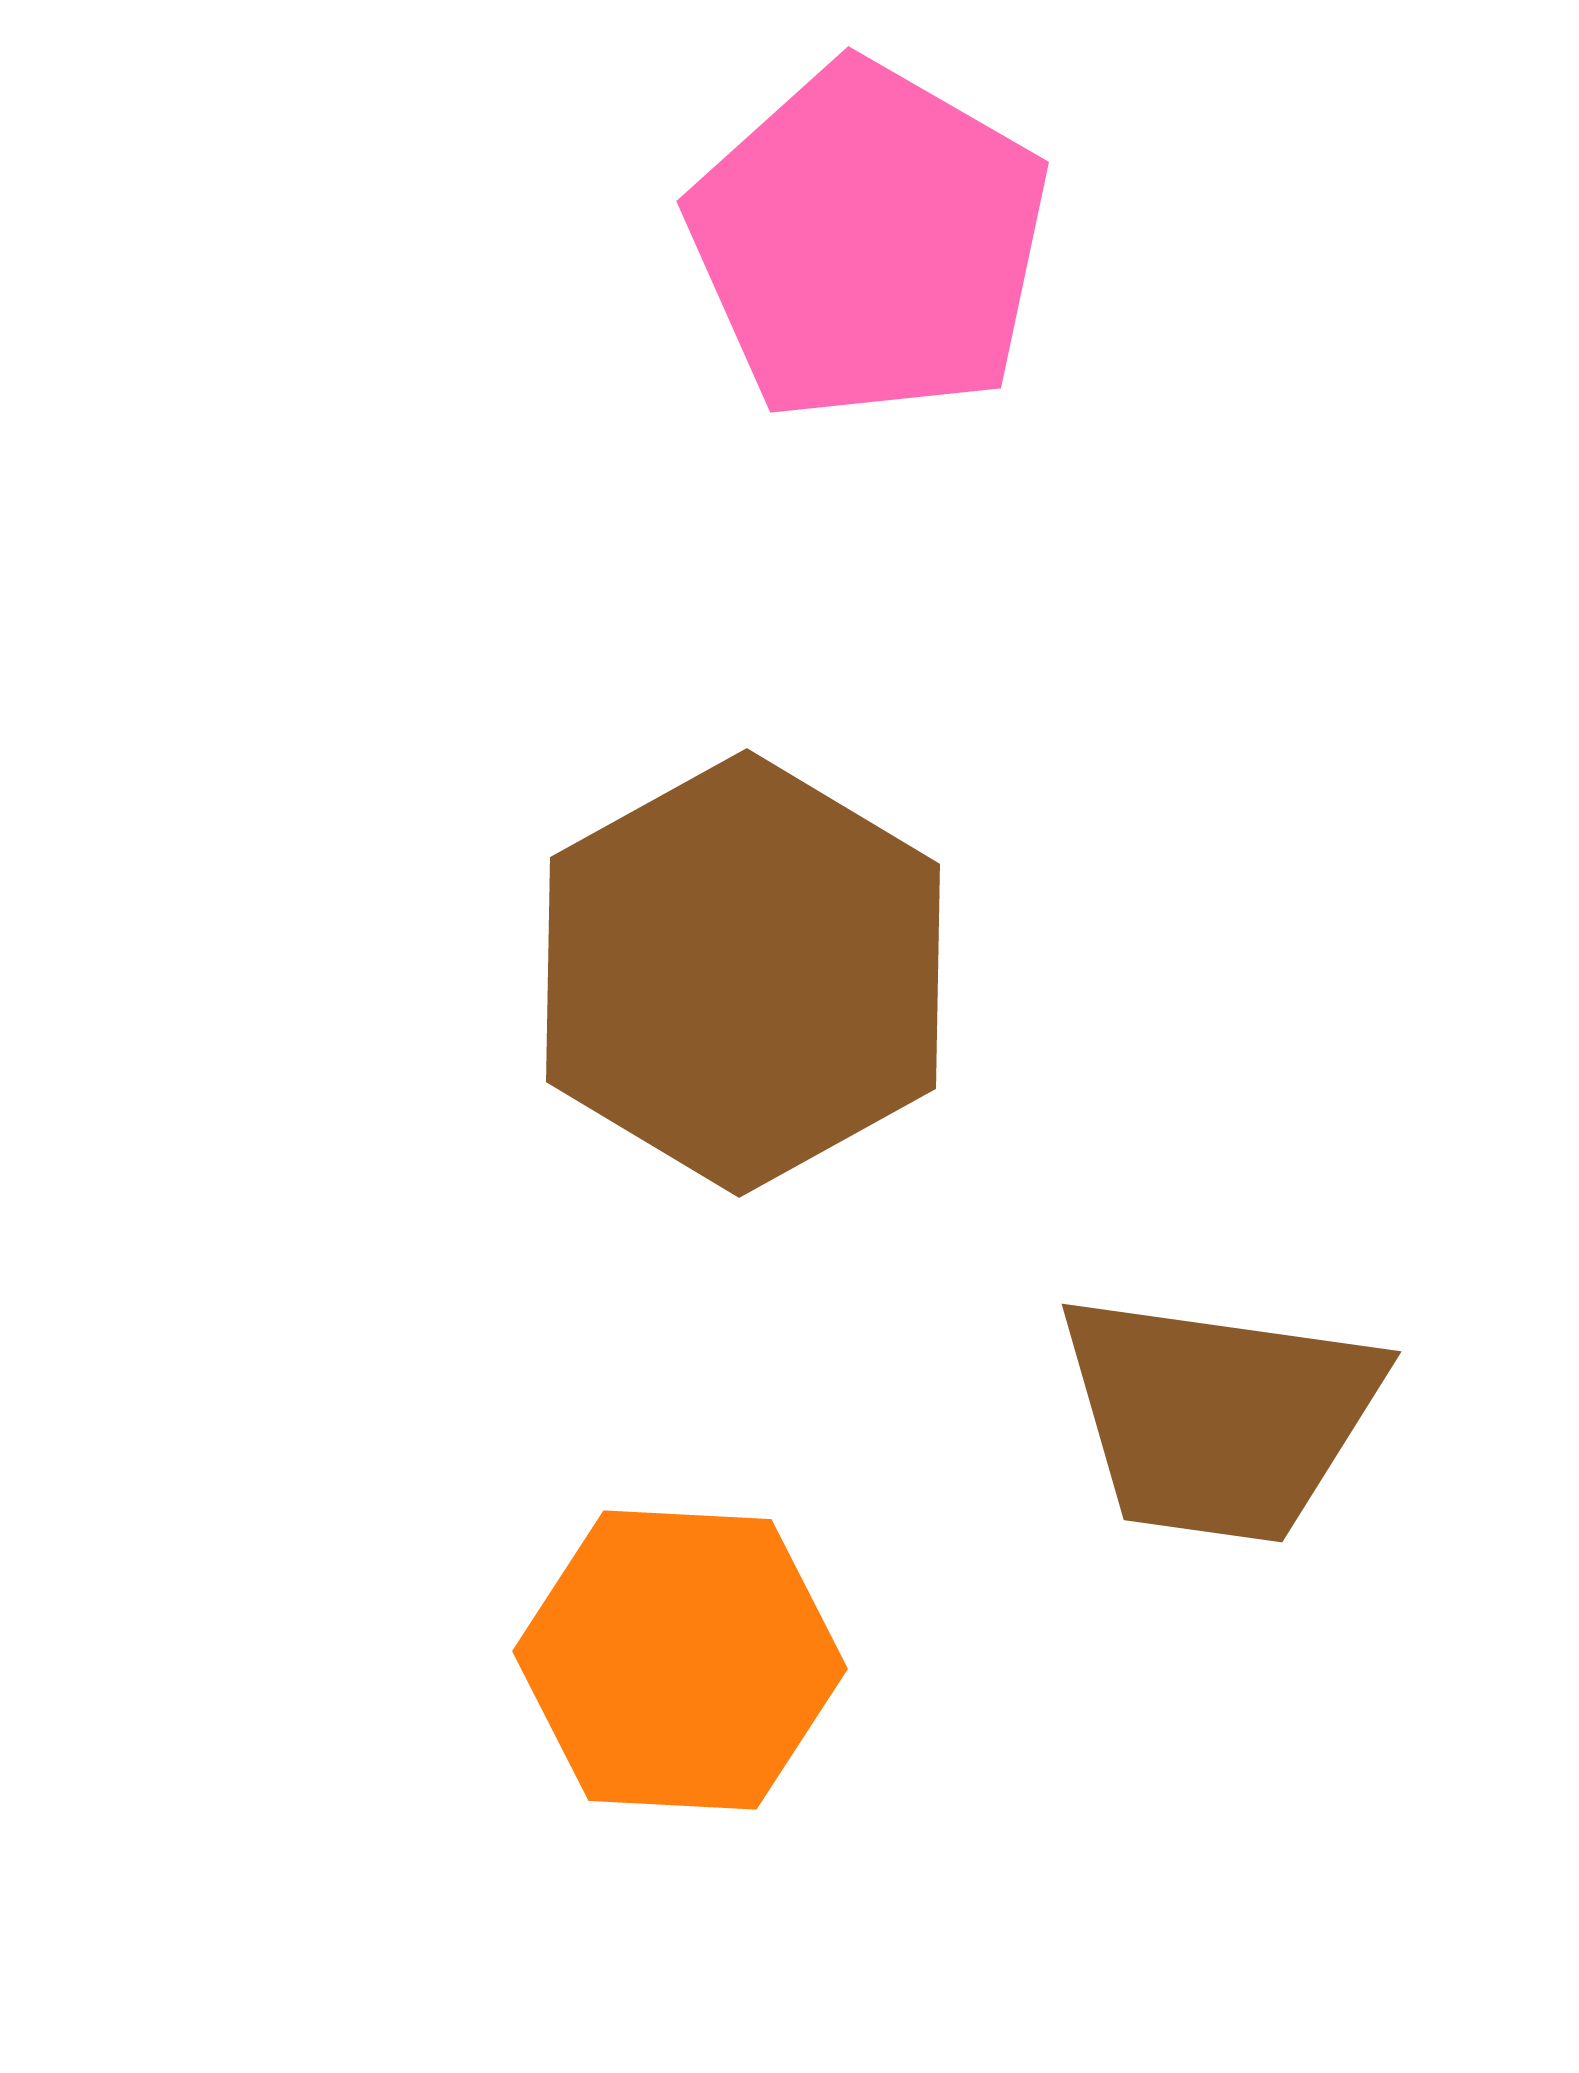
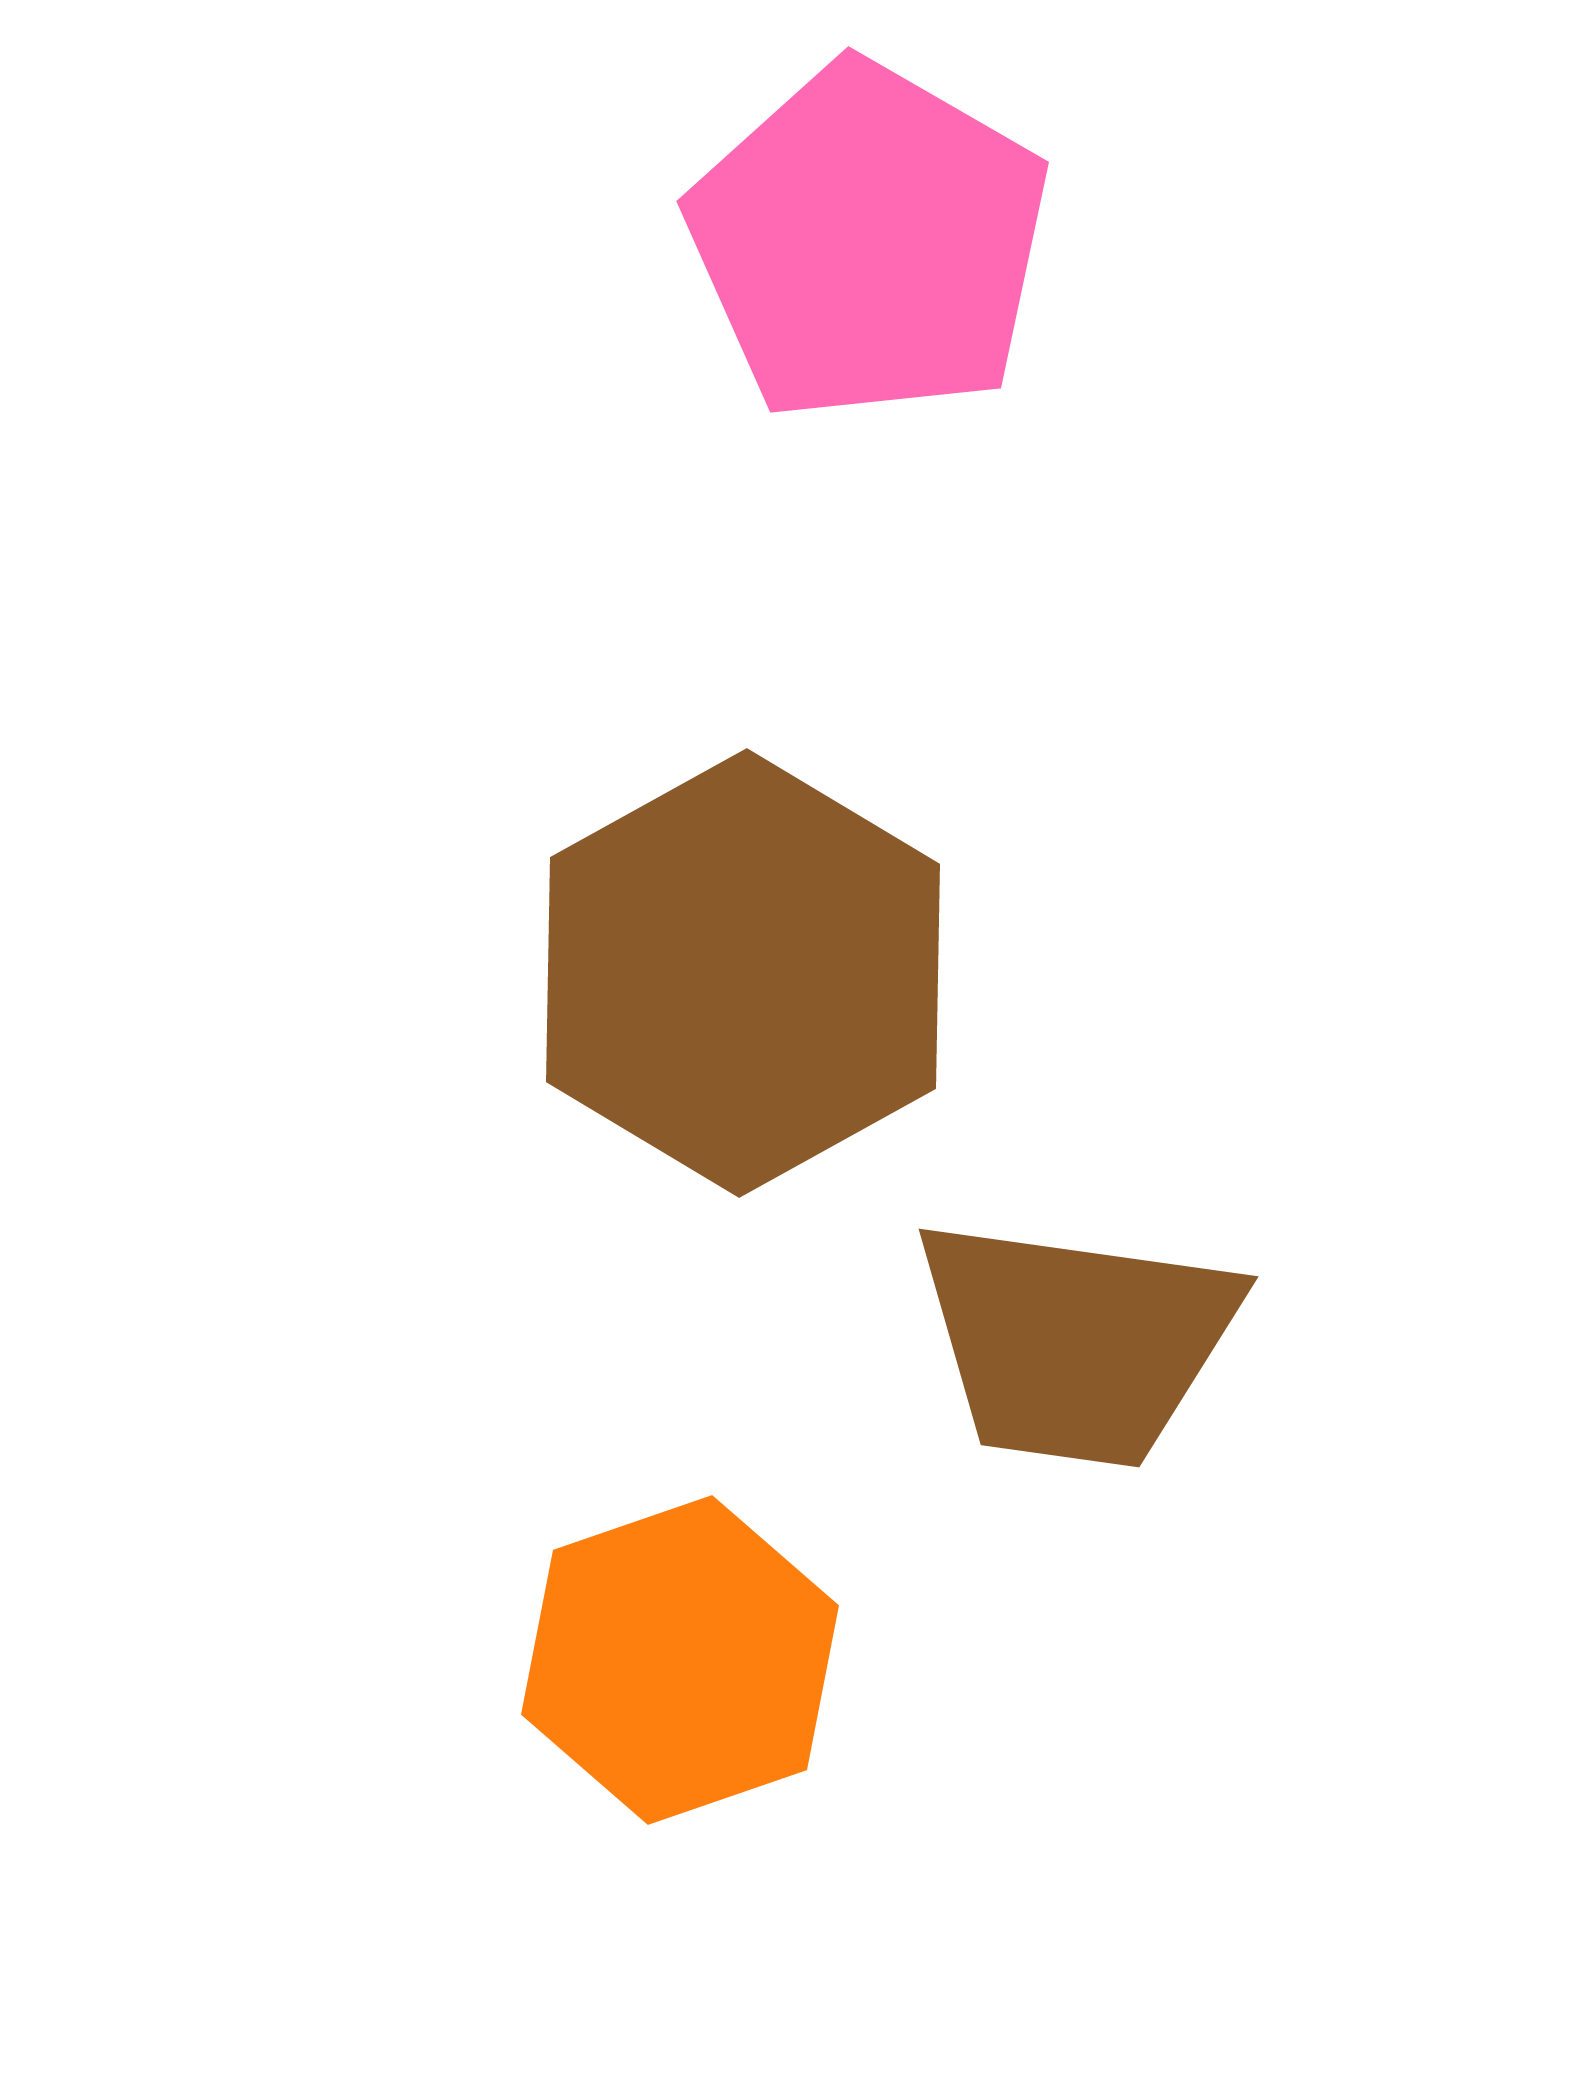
brown trapezoid: moved 143 px left, 75 px up
orange hexagon: rotated 22 degrees counterclockwise
